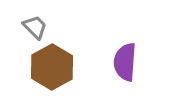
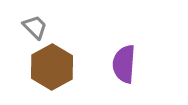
purple semicircle: moved 1 px left, 2 px down
